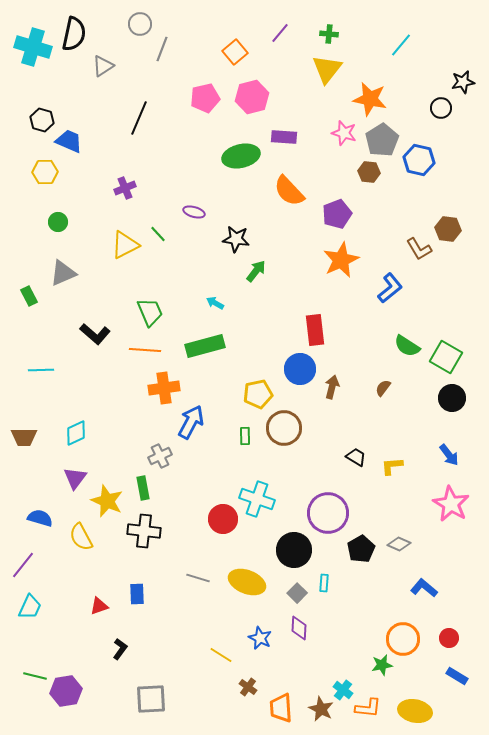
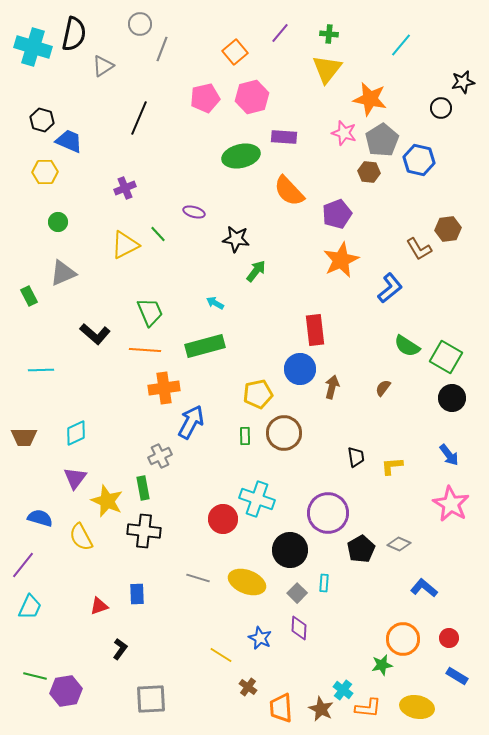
brown hexagon at (448, 229): rotated 15 degrees counterclockwise
brown circle at (284, 428): moved 5 px down
black trapezoid at (356, 457): rotated 50 degrees clockwise
black circle at (294, 550): moved 4 px left
yellow ellipse at (415, 711): moved 2 px right, 4 px up
